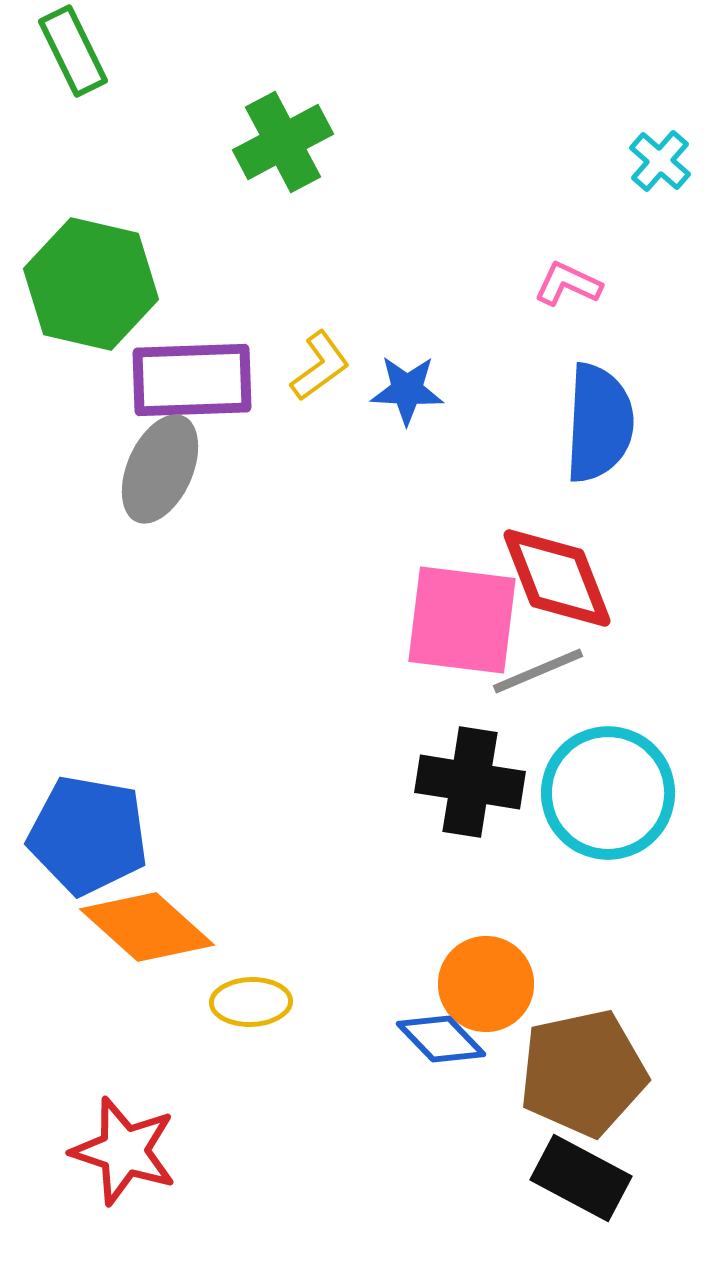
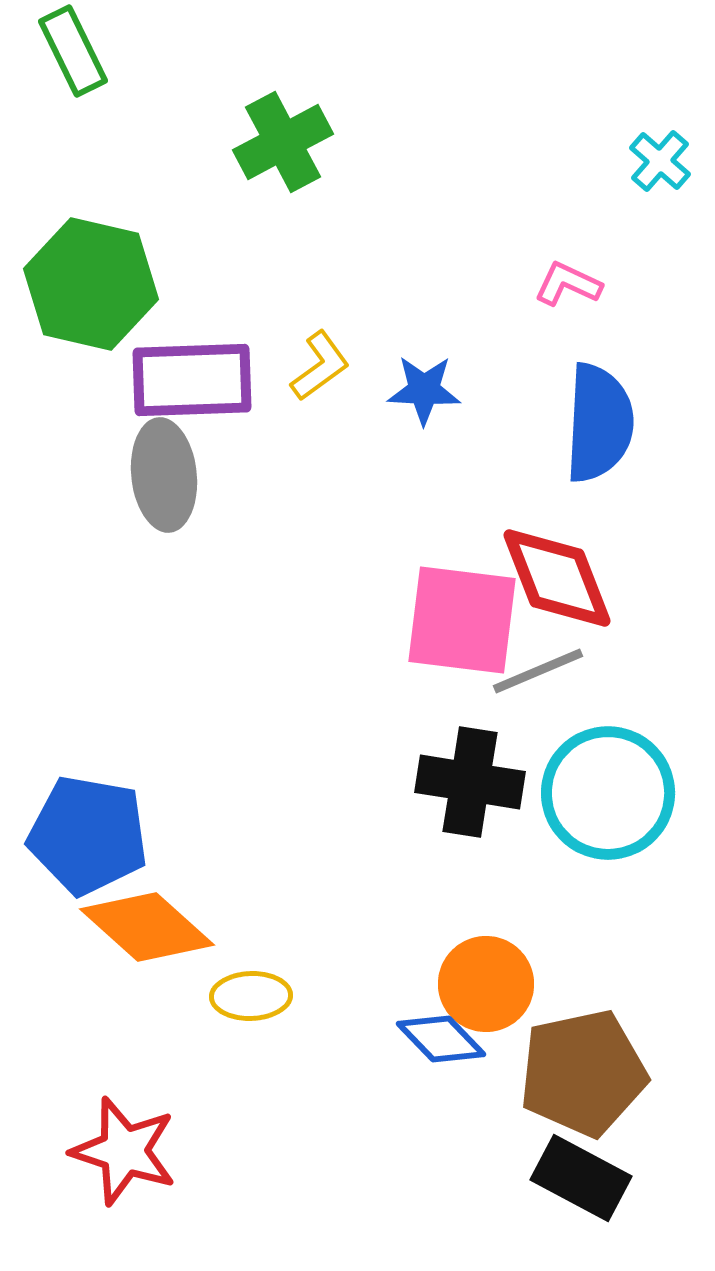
blue star: moved 17 px right
gray ellipse: moved 4 px right, 6 px down; rotated 30 degrees counterclockwise
yellow ellipse: moved 6 px up
